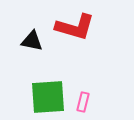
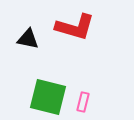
black triangle: moved 4 px left, 2 px up
green square: rotated 18 degrees clockwise
